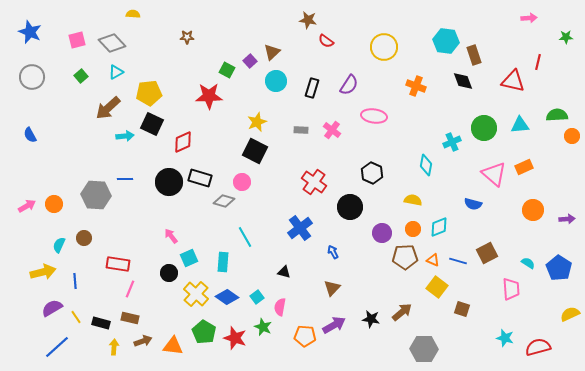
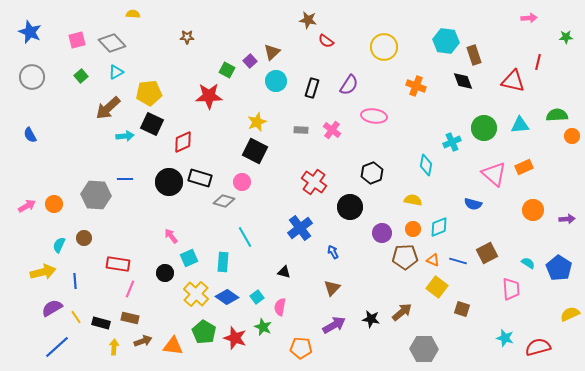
black hexagon at (372, 173): rotated 15 degrees clockwise
black circle at (169, 273): moved 4 px left
orange pentagon at (305, 336): moved 4 px left, 12 px down
